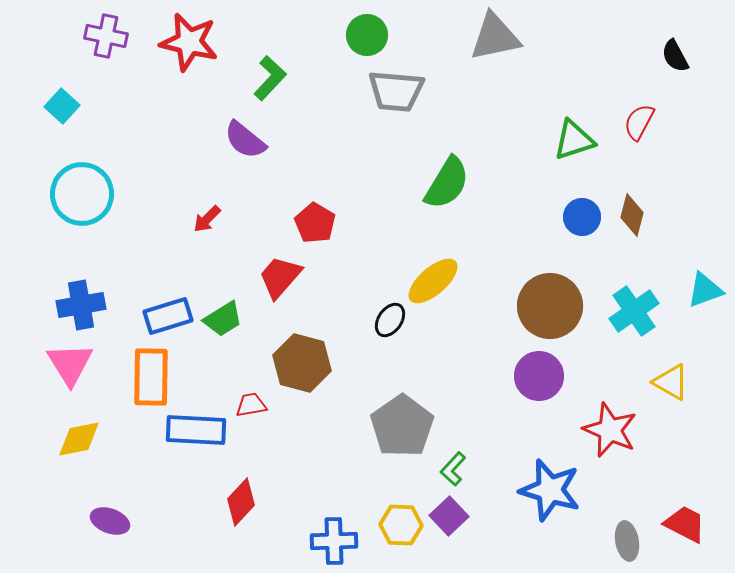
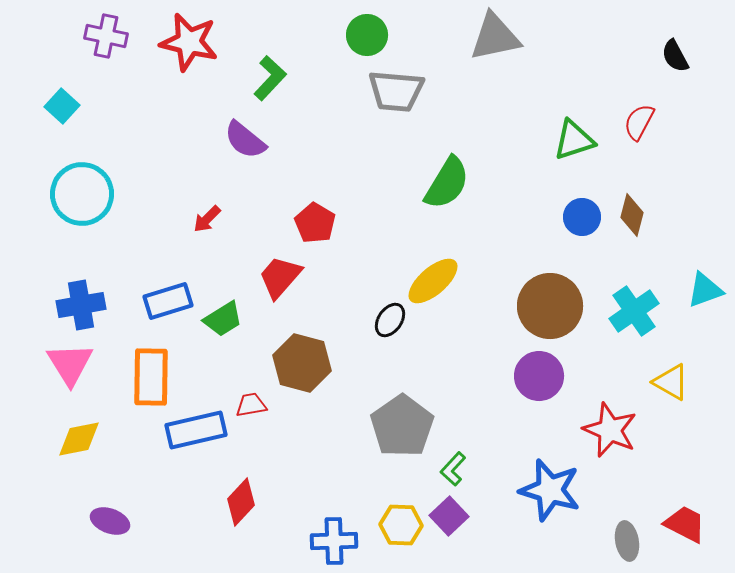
blue rectangle at (168, 316): moved 15 px up
blue rectangle at (196, 430): rotated 16 degrees counterclockwise
